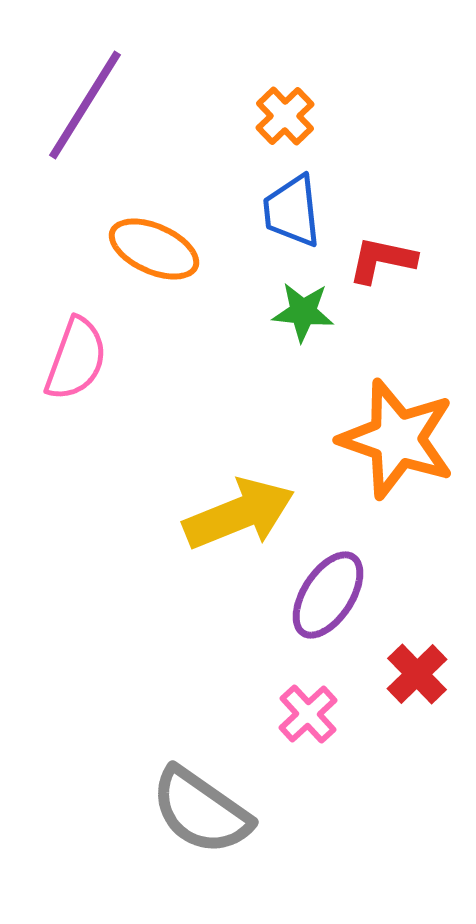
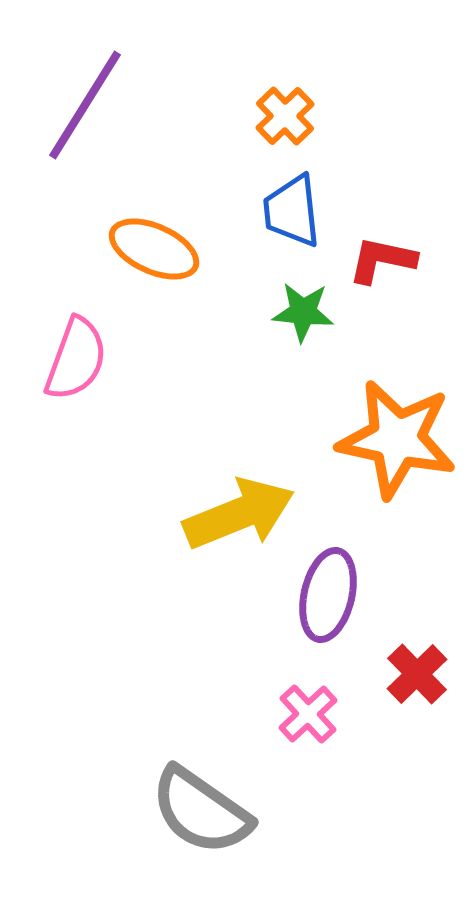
orange star: rotated 7 degrees counterclockwise
purple ellipse: rotated 20 degrees counterclockwise
